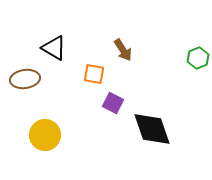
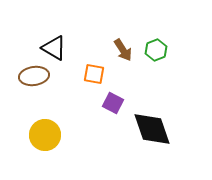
green hexagon: moved 42 px left, 8 px up
brown ellipse: moved 9 px right, 3 px up
